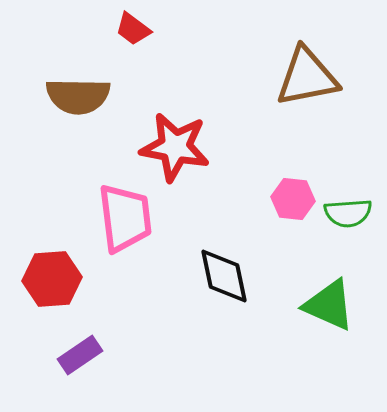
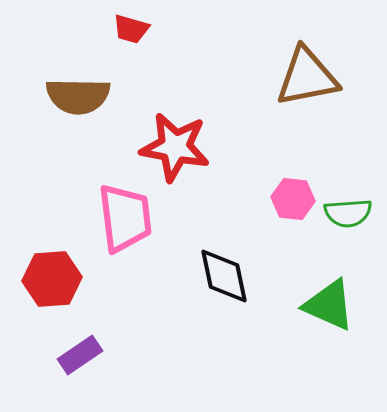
red trapezoid: moved 2 px left; rotated 21 degrees counterclockwise
